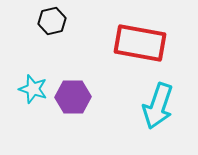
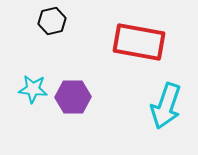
red rectangle: moved 1 px left, 1 px up
cyan star: rotated 12 degrees counterclockwise
cyan arrow: moved 8 px right
